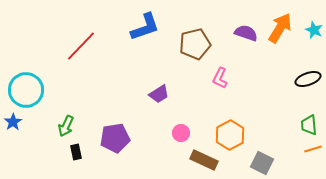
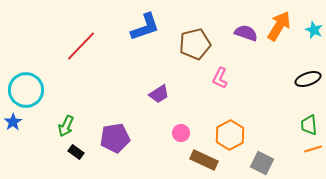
orange arrow: moved 1 px left, 2 px up
black rectangle: rotated 42 degrees counterclockwise
